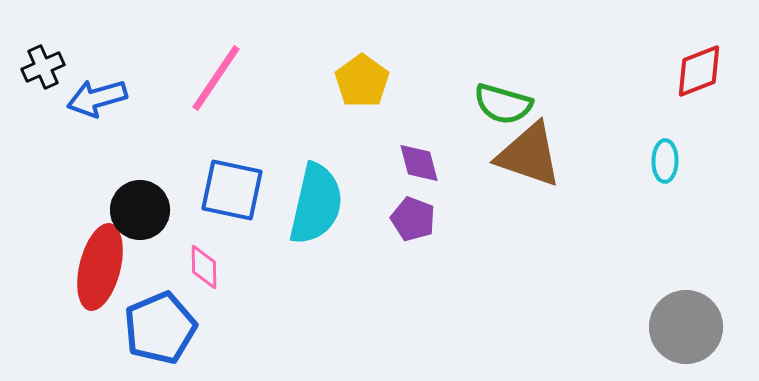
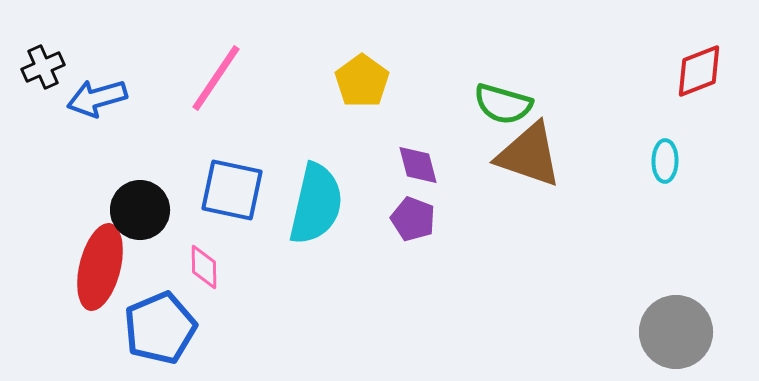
purple diamond: moved 1 px left, 2 px down
gray circle: moved 10 px left, 5 px down
